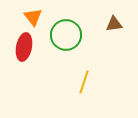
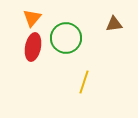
orange triangle: moved 1 px left, 1 px down; rotated 18 degrees clockwise
green circle: moved 3 px down
red ellipse: moved 9 px right
